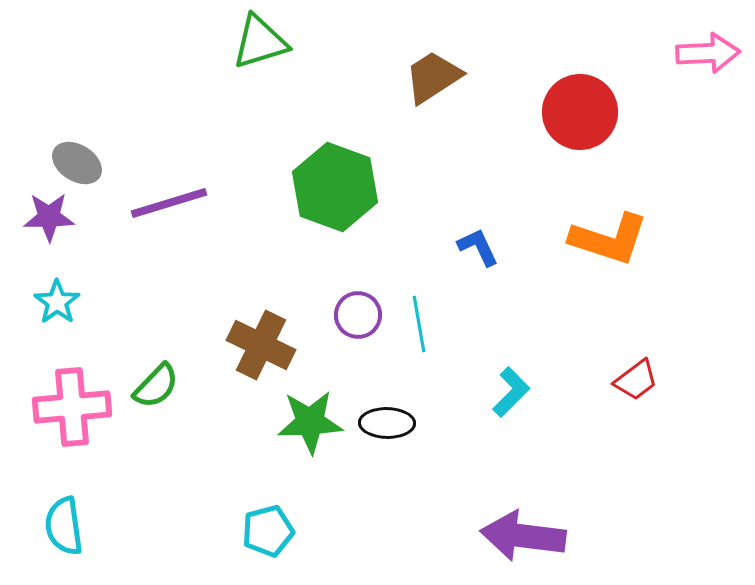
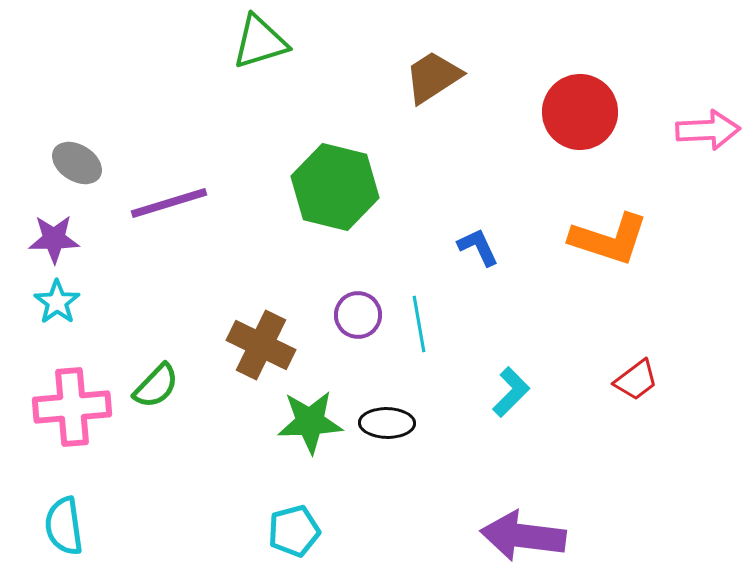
pink arrow: moved 77 px down
green hexagon: rotated 6 degrees counterclockwise
purple star: moved 5 px right, 22 px down
cyan pentagon: moved 26 px right
